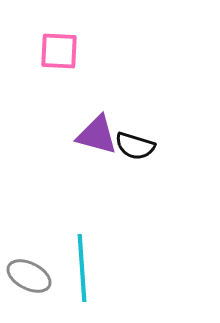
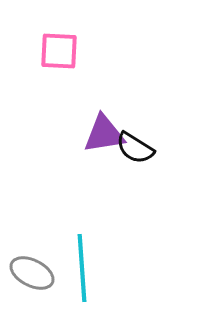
purple triangle: moved 7 px right, 1 px up; rotated 24 degrees counterclockwise
black semicircle: moved 2 px down; rotated 15 degrees clockwise
gray ellipse: moved 3 px right, 3 px up
